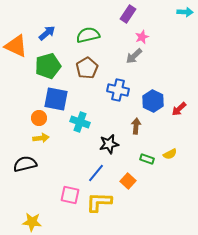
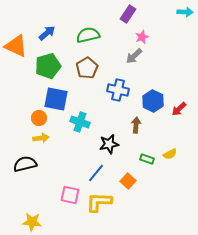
brown arrow: moved 1 px up
